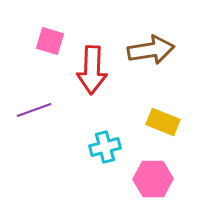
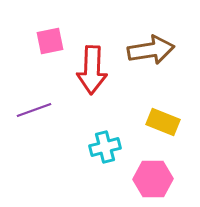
pink square: rotated 28 degrees counterclockwise
